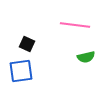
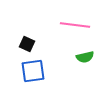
green semicircle: moved 1 px left
blue square: moved 12 px right
